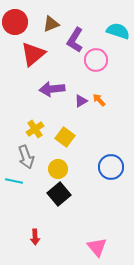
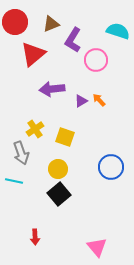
purple L-shape: moved 2 px left
yellow square: rotated 18 degrees counterclockwise
gray arrow: moved 5 px left, 4 px up
